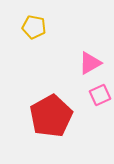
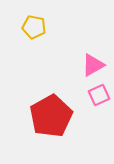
pink triangle: moved 3 px right, 2 px down
pink square: moved 1 px left
